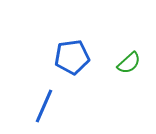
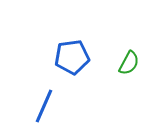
green semicircle: rotated 20 degrees counterclockwise
